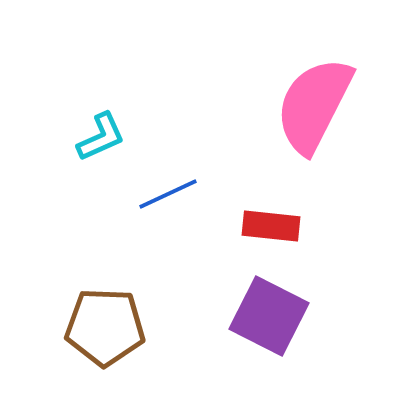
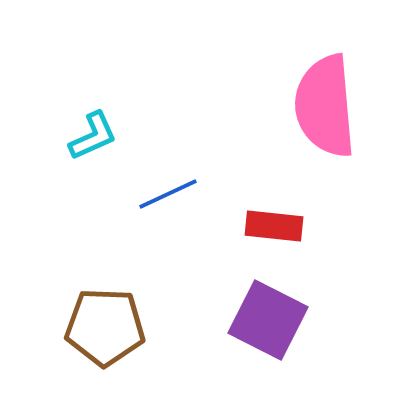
pink semicircle: moved 11 px right, 1 px down; rotated 32 degrees counterclockwise
cyan L-shape: moved 8 px left, 1 px up
red rectangle: moved 3 px right
purple square: moved 1 px left, 4 px down
